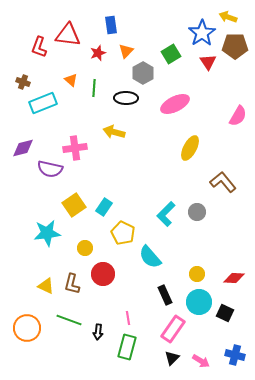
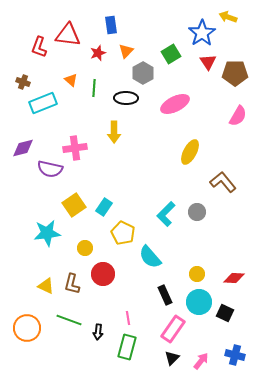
brown pentagon at (235, 46): moved 27 px down
yellow arrow at (114, 132): rotated 105 degrees counterclockwise
yellow ellipse at (190, 148): moved 4 px down
pink arrow at (201, 361): rotated 84 degrees counterclockwise
